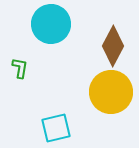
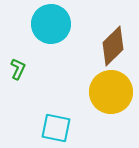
brown diamond: rotated 18 degrees clockwise
green L-shape: moved 2 px left, 1 px down; rotated 15 degrees clockwise
cyan square: rotated 24 degrees clockwise
